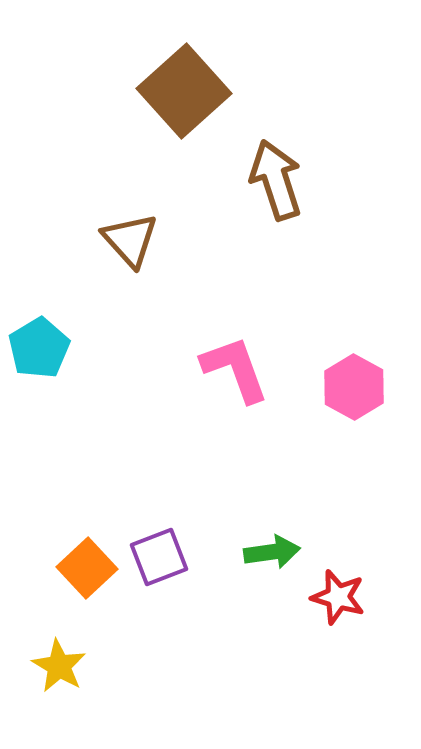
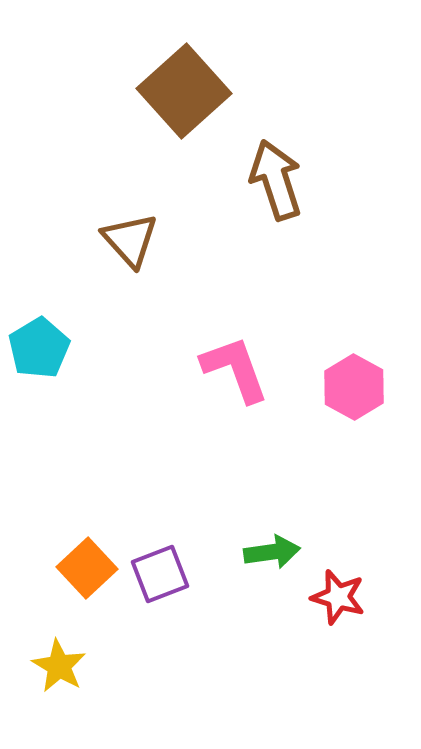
purple square: moved 1 px right, 17 px down
